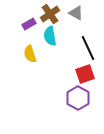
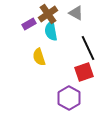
brown cross: moved 2 px left
cyan semicircle: moved 1 px right, 5 px up
yellow semicircle: moved 9 px right, 3 px down
red square: moved 1 px left, 2 px up
purple hexagon: moved 9 px left
